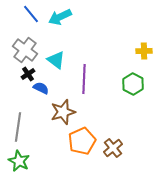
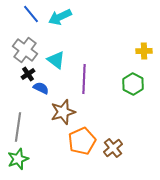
green star: moved 1 px left, 2 px up; rotated 25 degrees clockwise
